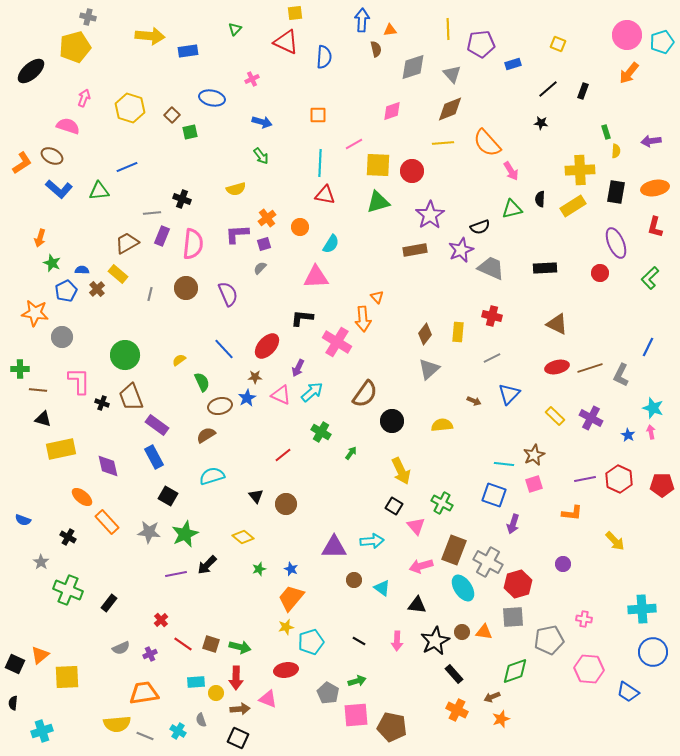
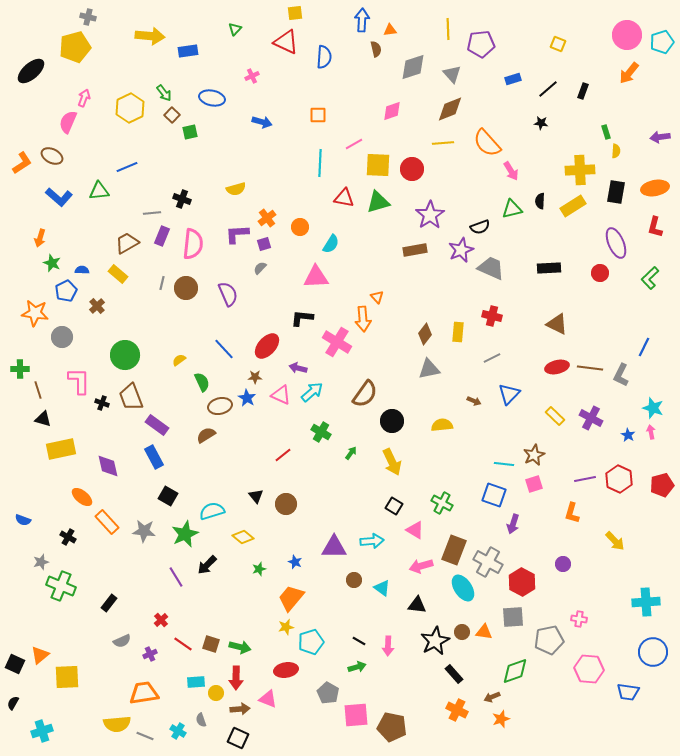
blue rectangle at (513, 64): moved 15 px down
pink cross at (252, 79): moved 3 px up
yellow hexagon at (130, 108): rotated 16 degrees clockwise
pink semicircle at (68, 126): moved 4 px up; rotated 85 degrees counterclockwise
purple arrow at (651, 141): moved 9 px right, 4 px up
green arrow at (261, 156): moved 97 px left, 63 px up
red circle at (412, 171): moved 2 px up
blue L-shape at (59, 189): moved 8 px down
red triangle at (325, 195): moved 19 px right, 3 px down
black semicircle at (540, 199): moved 2 px down
black rectangle at (545, 268): moved 4 px right
brown cross at (97, 289): moved 17 px down
gray line at (150, 294): moved 12 px right, 11 px up
blue line at (648, 347): moved 4 px left
purple arrow at (298, 368): rotated 78 degrees clockwise
brown line at (590, 368): rotated 25 degrees clockwise
gray triangle at (429, 369): rotated 30 degrees clockwise
brown line at (38, 390): rotated 66 degrees clockwise
blue star at (247, 398): rotated 12 degrees counterclockwise
yellow arrow at (401, 471): moved 9 px left, 9 px up
cyan semicircle at (212, 476): moved 35 px down
red pentagon at (662, 485): rotated 15 degrees counterclockwise
orange L-shape at (572, 513): rotated 100 degrees clockwise
pink triangle at (416, 526): moved 1 px left, 4 px down; rotated 18 degrees counterclockwise
gray star at (149, 532): moved 5 px left, 1 px up
gray star at (41, 562): rotated 21 degrees clockwise
blue star at (291, 569): moved 4 px right, 7 px up
purple line at (176, 574): moved 3 px down; rotated 70 degrees clockwise
red hexagon at (518, 584): moved 4 px right, 2 px up; rotated 16 degrees counterclockwise
green cross at (68, 590): moved 7 px left, 4 px up
cyan cross at (642, 609): moved 4 px right, 7 px up
pink cross at (584, 619): moved 5 px left
pink arrow at (397, 641): moved 9 px left, 5 px down
gray semicircle at (121, 648): moved 1 px right, 7 px up
green arrow at (357, 681): moved 14 px up
blue trapezoid at (628, 692): rotated 25 degrees counterclockwise
black semicircle at (13, 703): rotated 24 degrees clockwise
